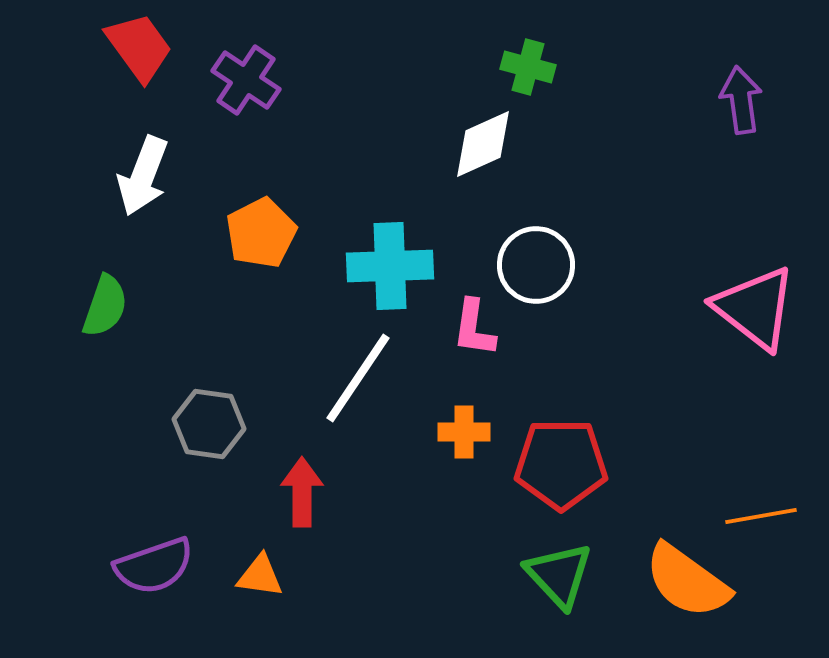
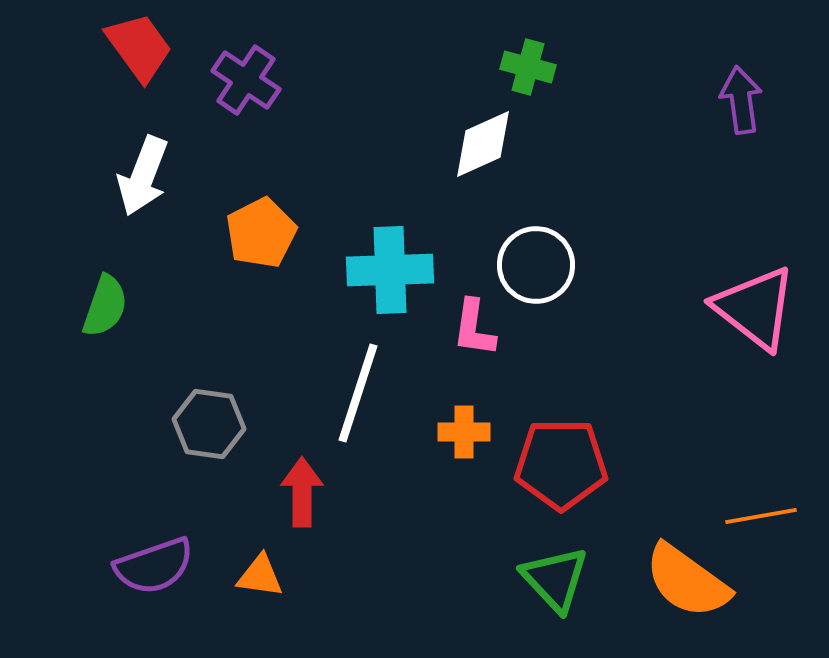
cyan cross: moved 4 px down
white line: moved 15 px down; rotated 16 degrees counterclockwise
green triangle: moved 4 px left, 4 px down
